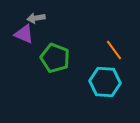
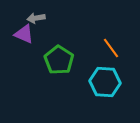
orange line: moved 3 px left, 2 px up
green pentagon: moved 4 px right, 2 px down; rotated 12 degrees clockwise
